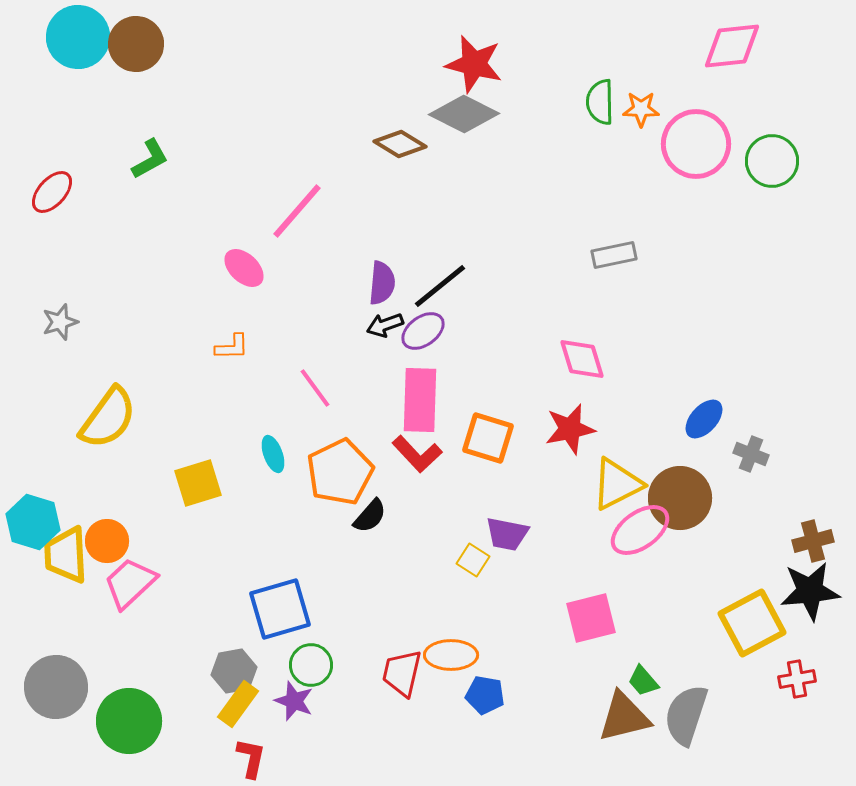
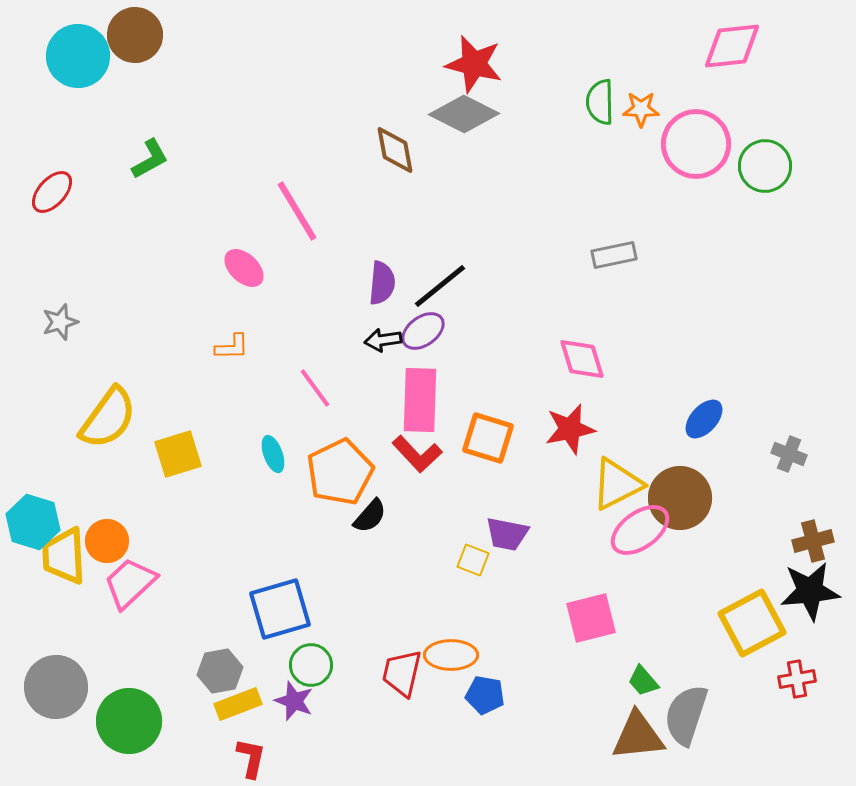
cyan circle at (78, 37): moved 19 px down
brown circle at (136, 44): moved 1 px left, 9 px up
brown diamond at (400, 144): moved 5 px left, 6 px down; rotated 48 degrees clockwise
green circle at (772, 161): moved 7 px left, 5 px down
pink line at (297, 211): rotated 72 degrees counterclockwise
black arrow at (385, 325): moved 2 px left, 15 px down; rotated 12 degrees clockwise
gray cross at (751, 454): moved 38 px right
yellow square at (198, 483): moved 20 px left, 29 px up
yellow trapezoid at (66, 555): moved 2 px left, 1 px down
yellow square at (473, 560): rotated 12 degrees counterclockwise
gray hexagon at (234, 671): moved 14 px left
yellow rectangle at (238, 704): rotated 33 degrees clockwise
brown triangle at (624, 717): moved 14 px right, 19 px down; rotated 8 degrees clockwise
